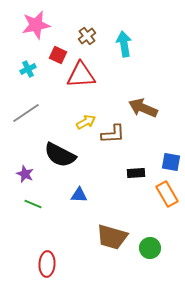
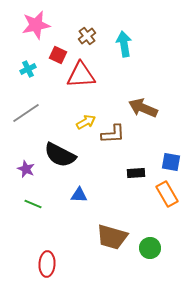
purple star: moved 1 px right, 5 px up
